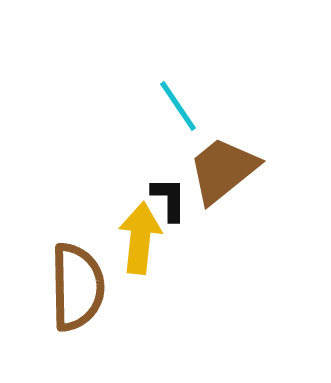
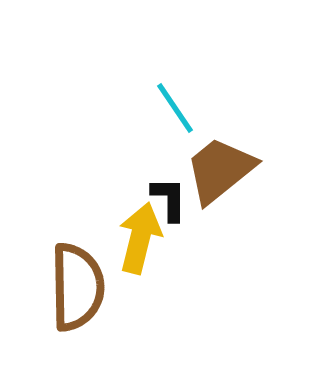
cyan line: moved 3 px left, 2 px down
brown trapezoid: moved 3 px left
yellow arrow: rotated 8 degrees clockwise
